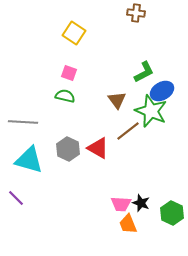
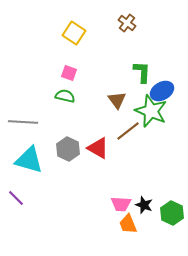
brown cross: moved 9 px left, 10 px down; rotated 30 degrees clockwise
green L-shape: moved 2 px left; rotated 60 degrees counterclockwise
black star: moved 3 px right, 2 px down
